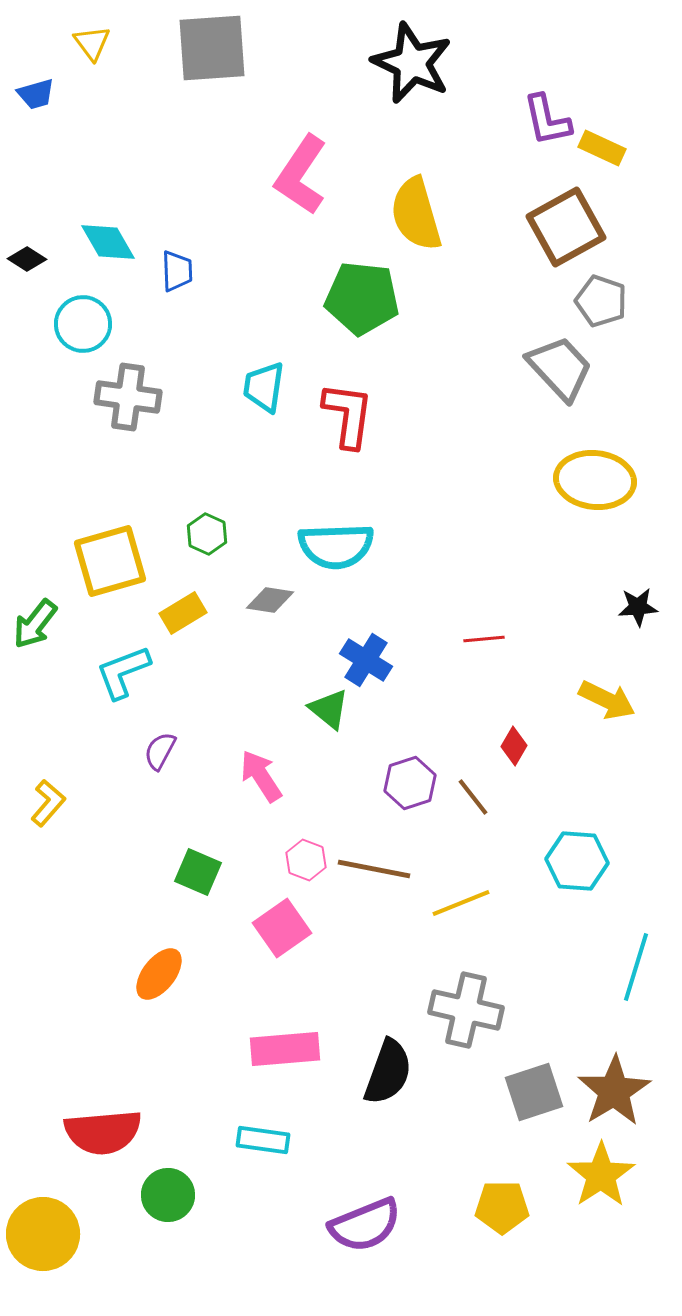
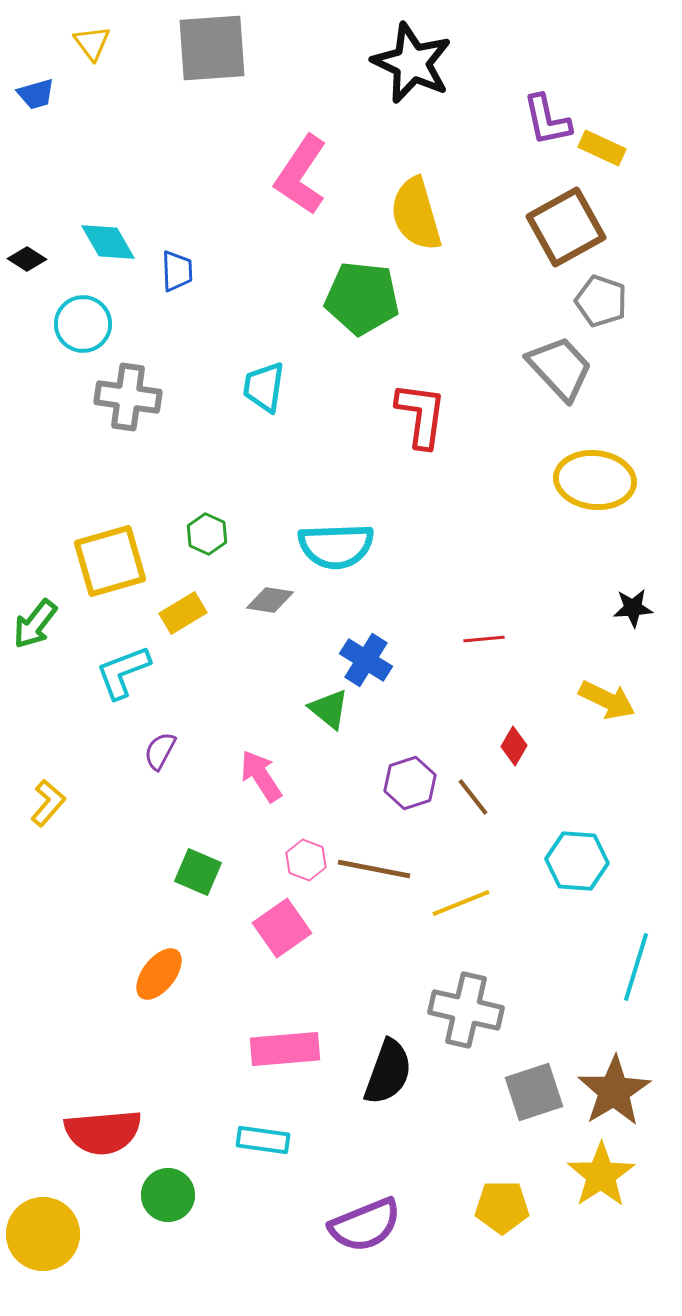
red L-shape at (348, 415): moved 73 px right
black star at (638, 607): moved 5 px left, 1 px down
